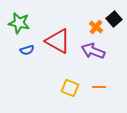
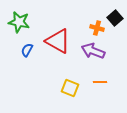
black square: moved 1 px right, 1 px up
green star: moved 1 px up
orange cross: moved 1 px right, 1 px down; rotated 24 degrees counterclockwise
blue semicircle: rotated 136 degrees clockwise
orange line: moved 1 px right, 5 px up
